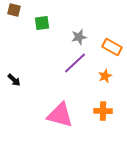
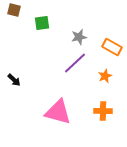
pink triangle: moved 2 px left, 3 px up
